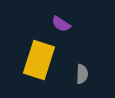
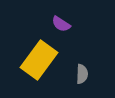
yellow rectangle: rotated 18 degrees clockwise
